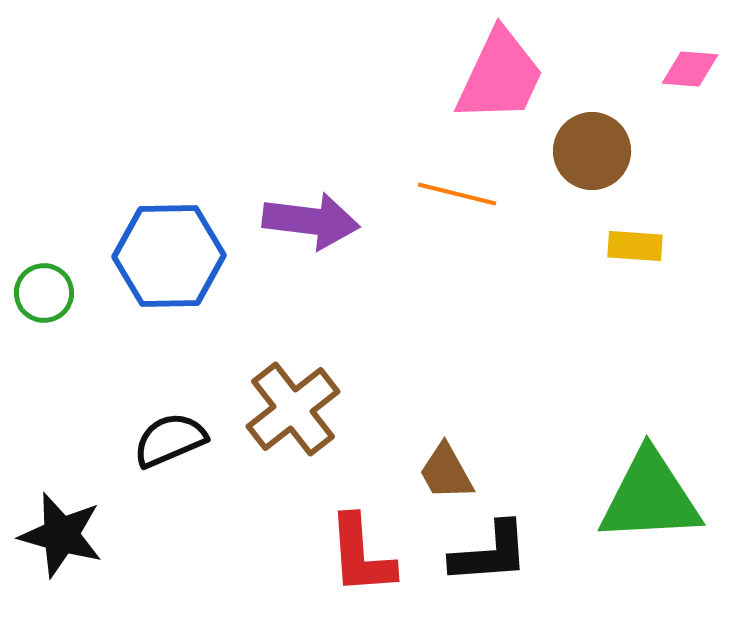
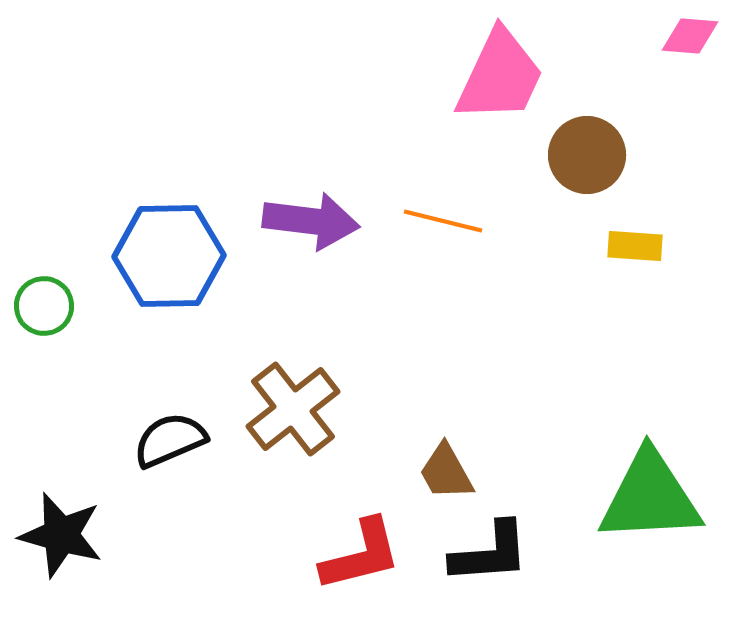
pink diamond: moved 33 px up
brown circle: moved 5 px left, 4 px down
orange line: moved 14 px left, 27 px down
green circle: moved 13 px down
red L-shape: rotated 100 degrees counterclockwise
